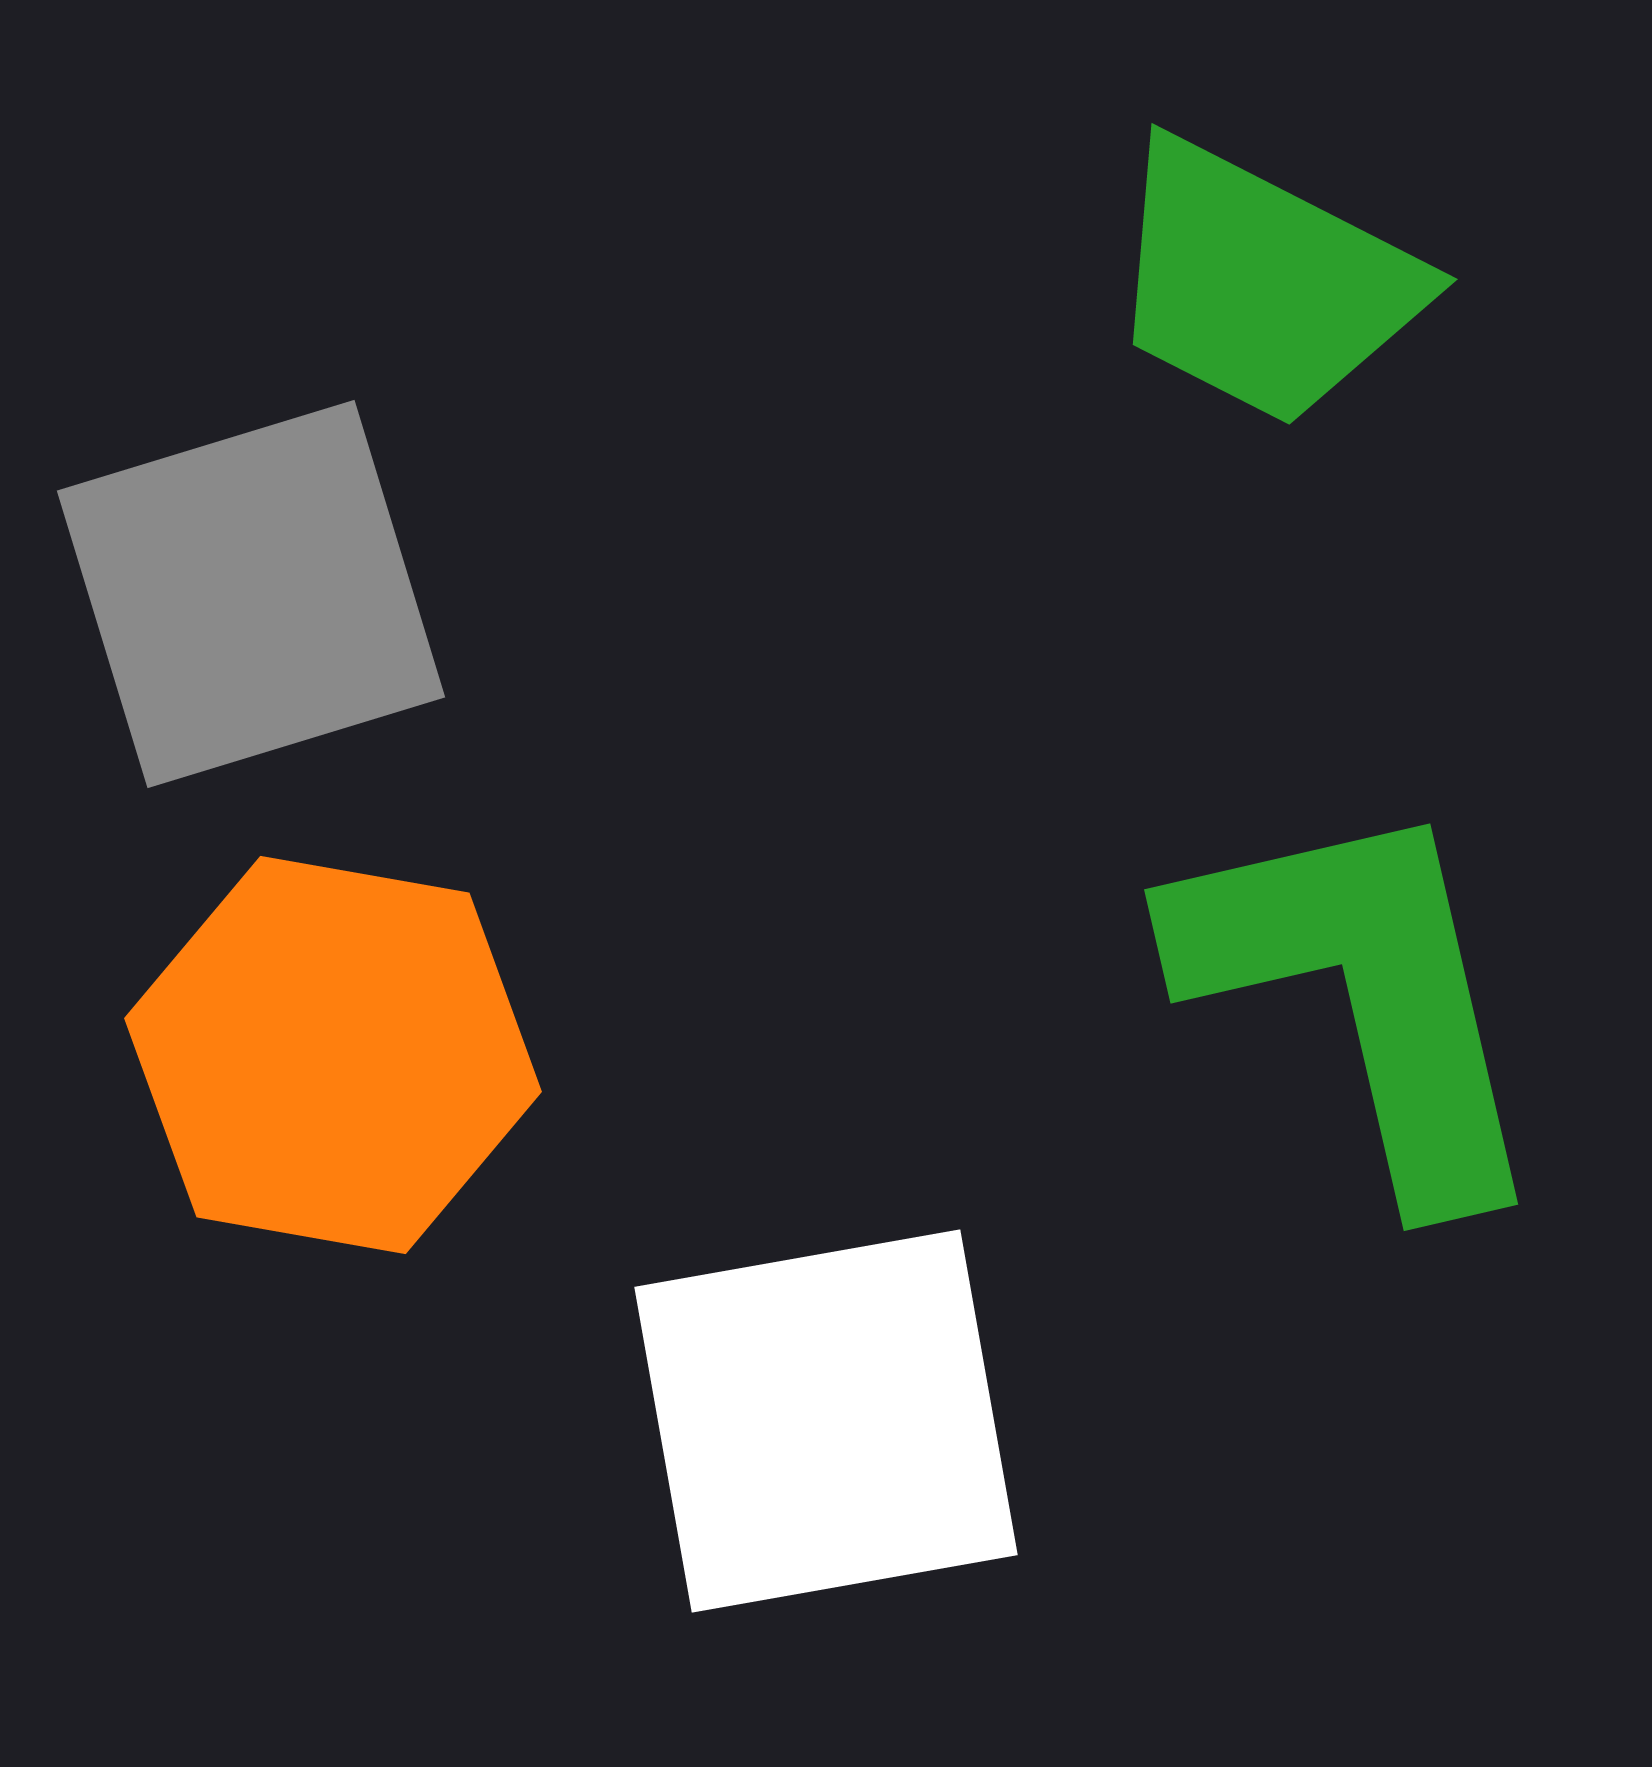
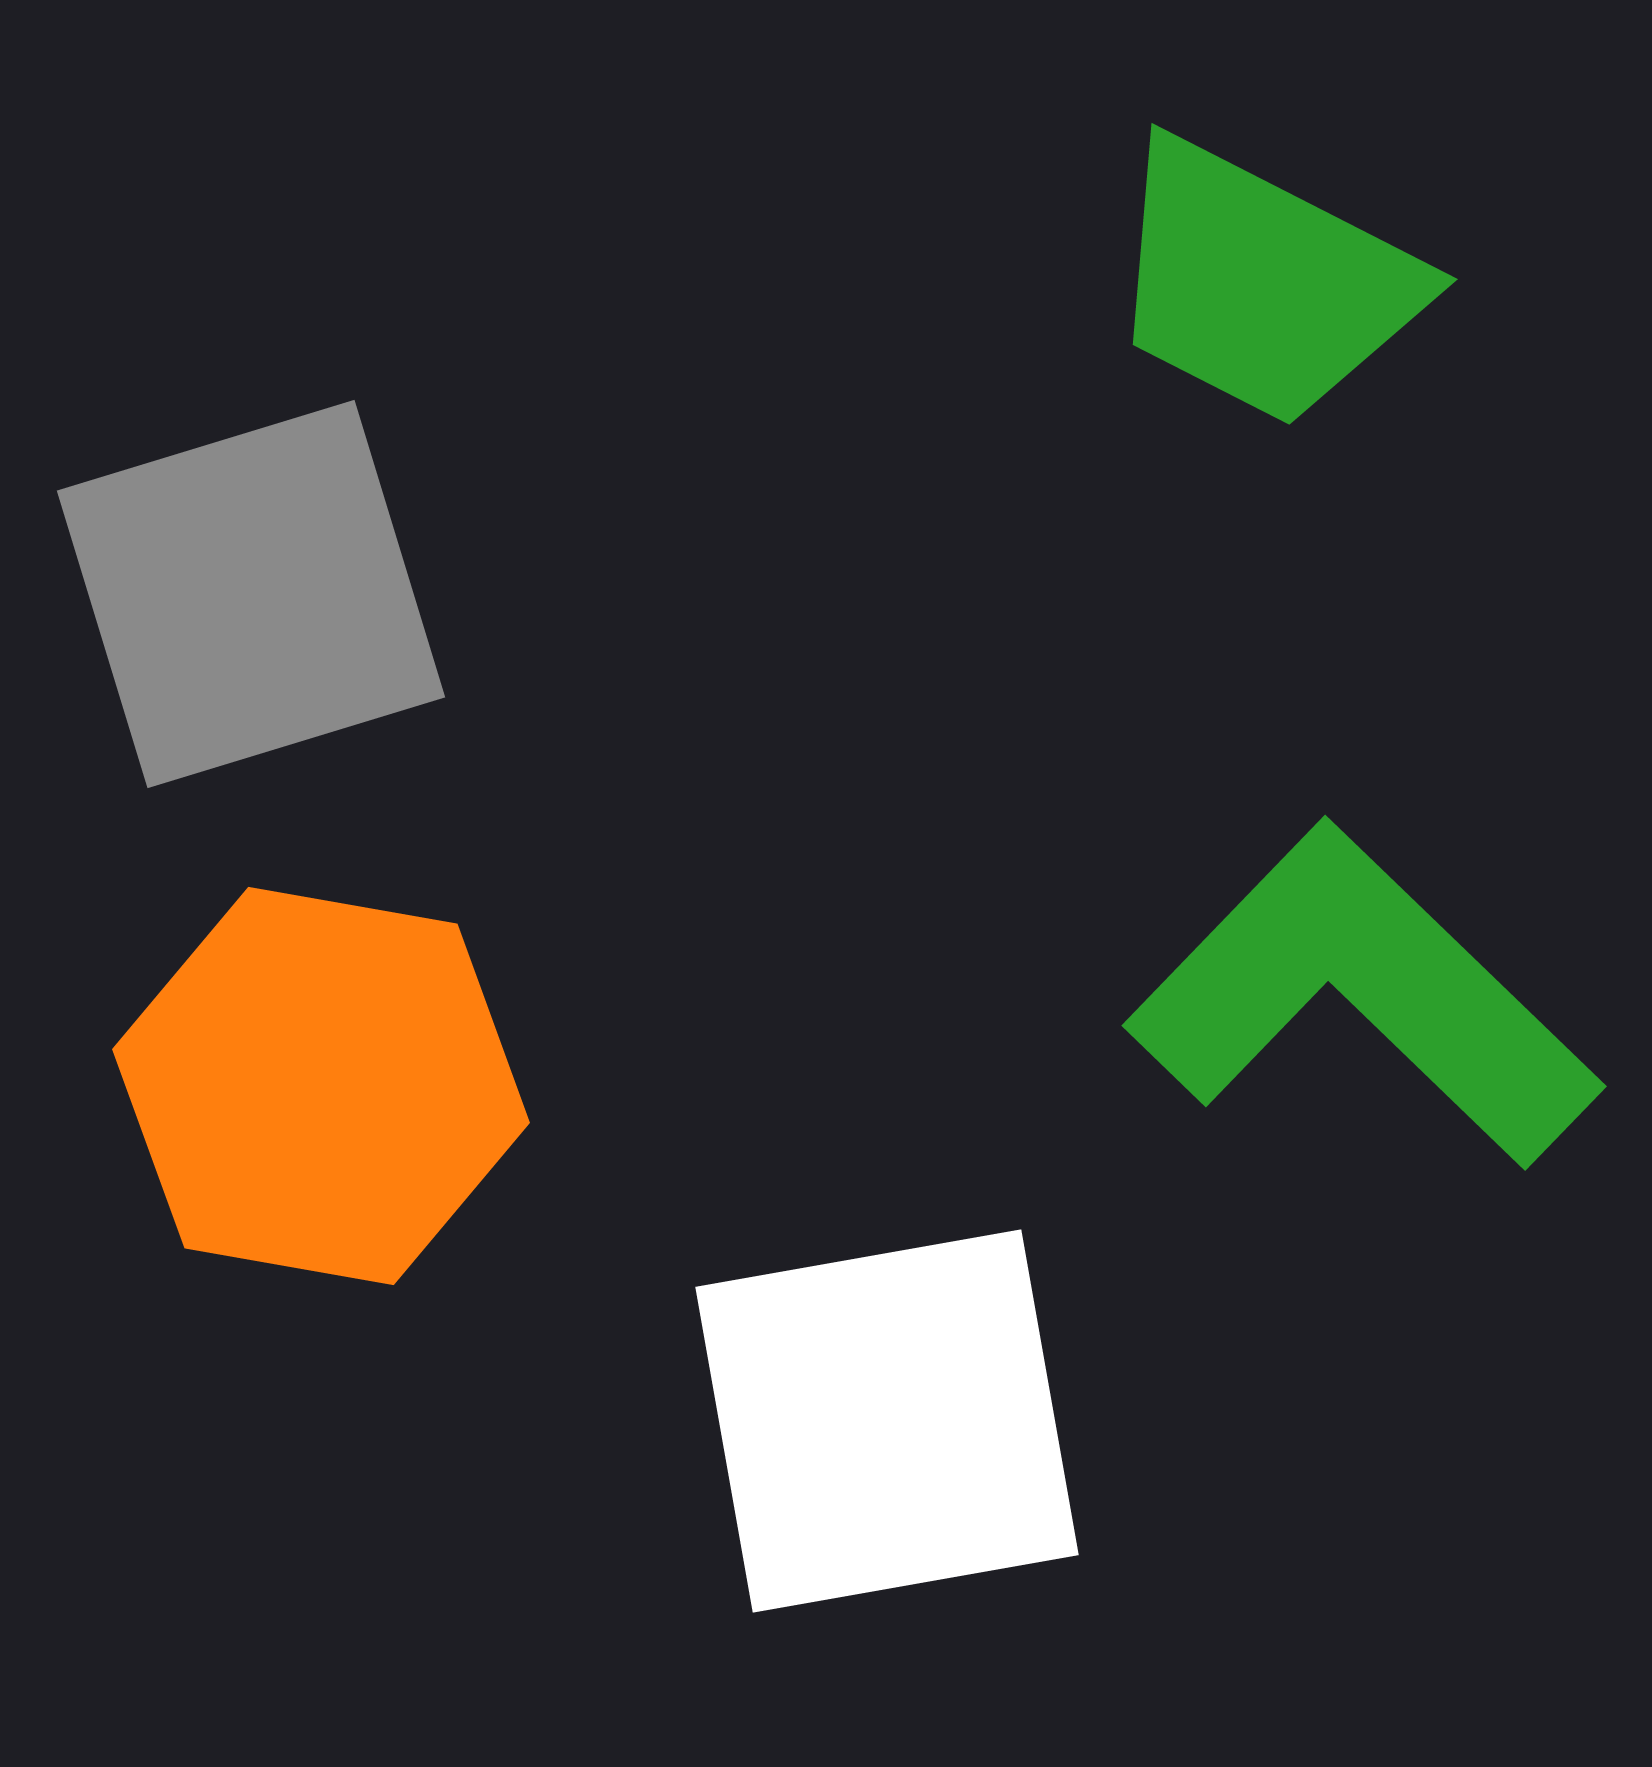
green L-shape: rotated 33 degrees counterclockwise
orange hexagon: moved 12 px left, 31 px down
white square: moved 61 px right
